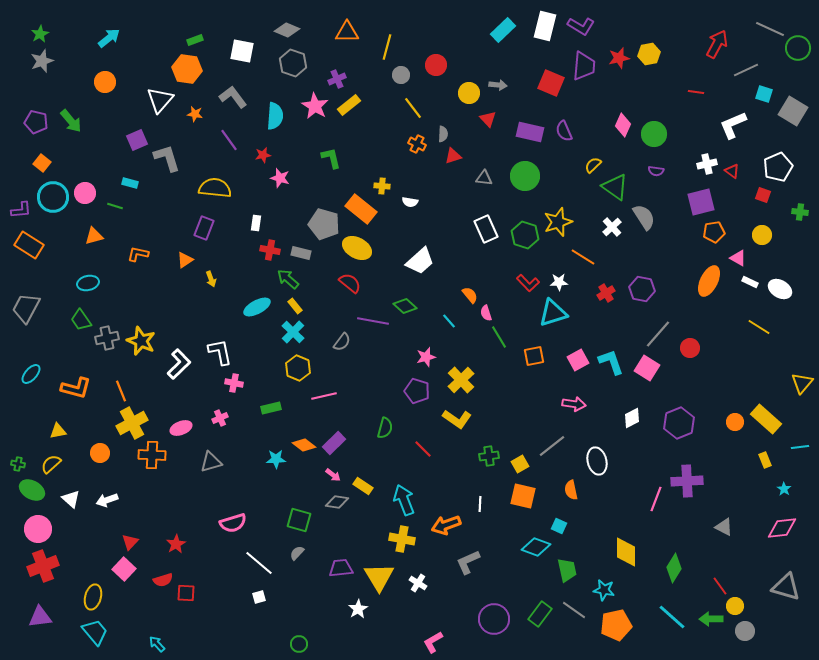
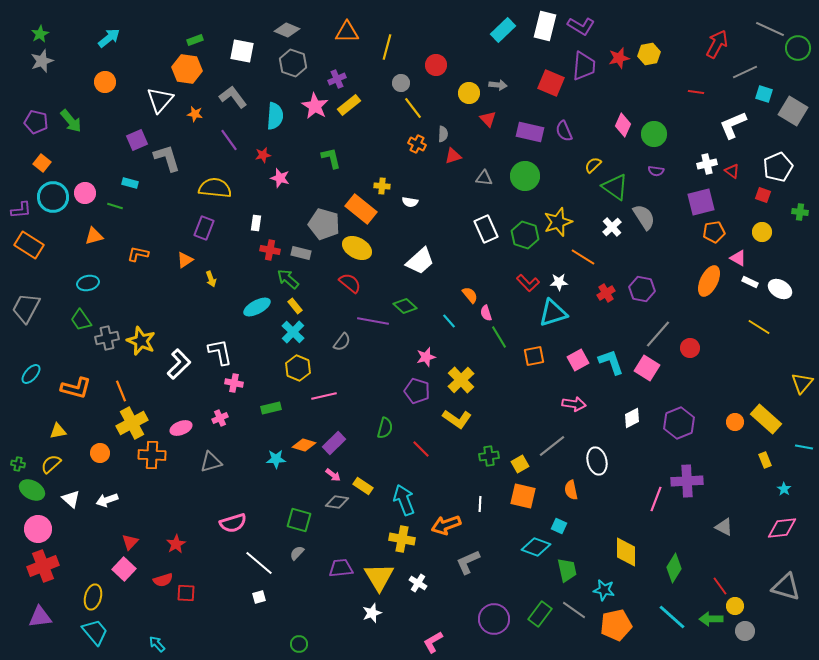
gray line at (746, 70): moved 1 px left, 2 px down
gray circle at (401, 75): moved 8 px down
yellow circle at (762, 235): moved 3 px up
orange diamond at (304, 445): rotated 20 degrees counterclockwise
cyan line at (800, 447): moved 4 px right; rotated 18 degrees clockwise
red line at (423, 449): moved 2 px left
white star at (358, 609): moved 14 px right, 4 px down; rotated 12 degrees clockwise
